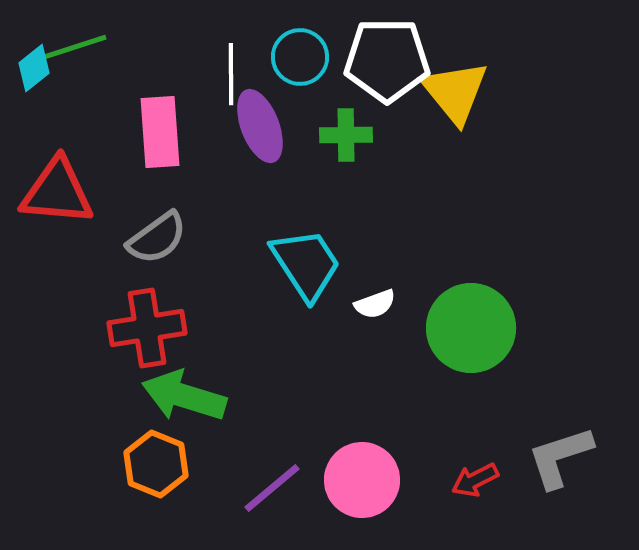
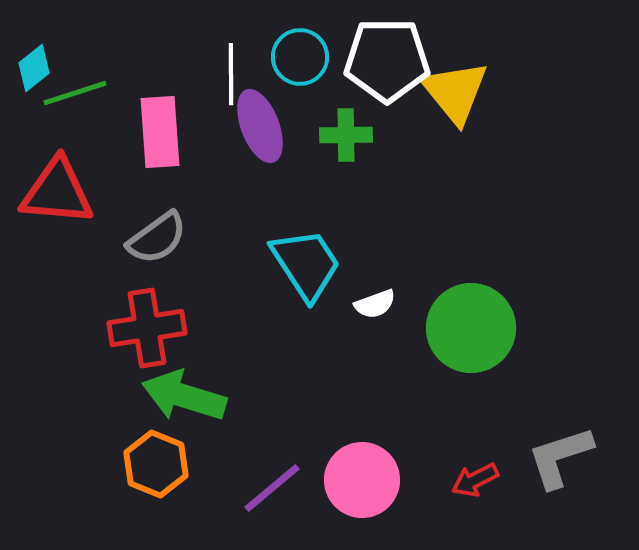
green line: moved 46 px down
